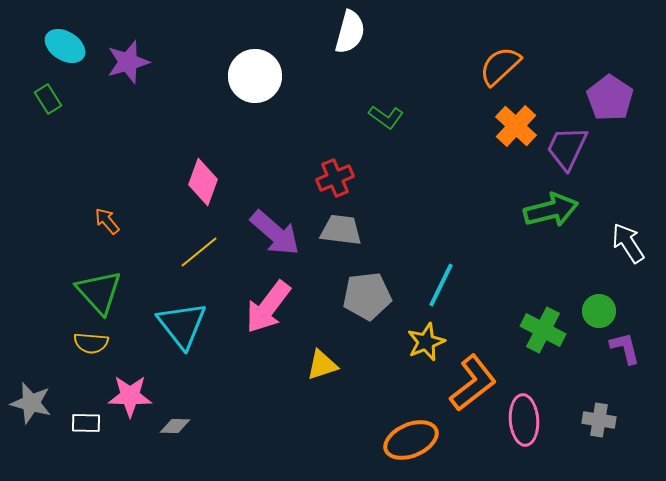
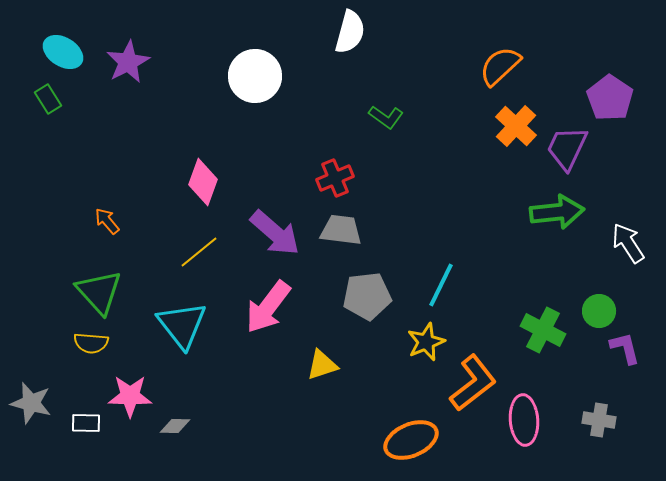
cyan ellipse: moved 2 px left, 6 px down
purple star: rotated 12 degrees counterclockwise
green arrow: moved 6 px right, 2 px down; rotated 8 degrees clockwise
